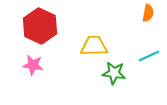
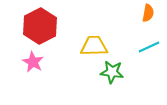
red hexagon: rotated 8 degrees clockwise
cyan line: moved 9 px up
pink star: moved 3 px up; rotated 20 degrees clockwise
green star: moved 2 px left, 1 px up
